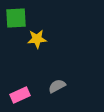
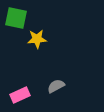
green square: rotated 15 degrees clockwise
gray semicircle: moved 1 px left
